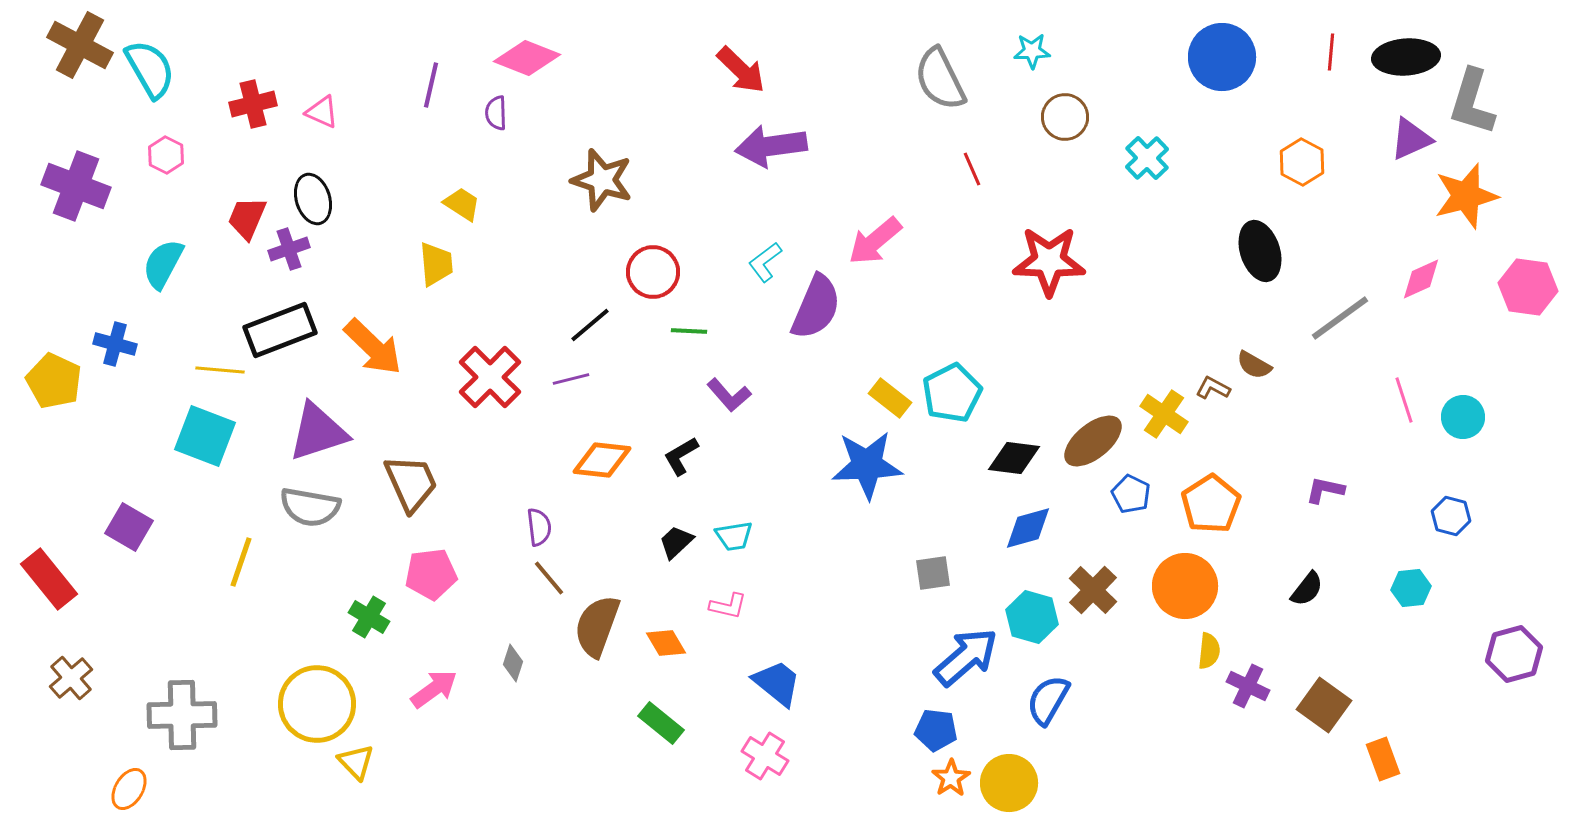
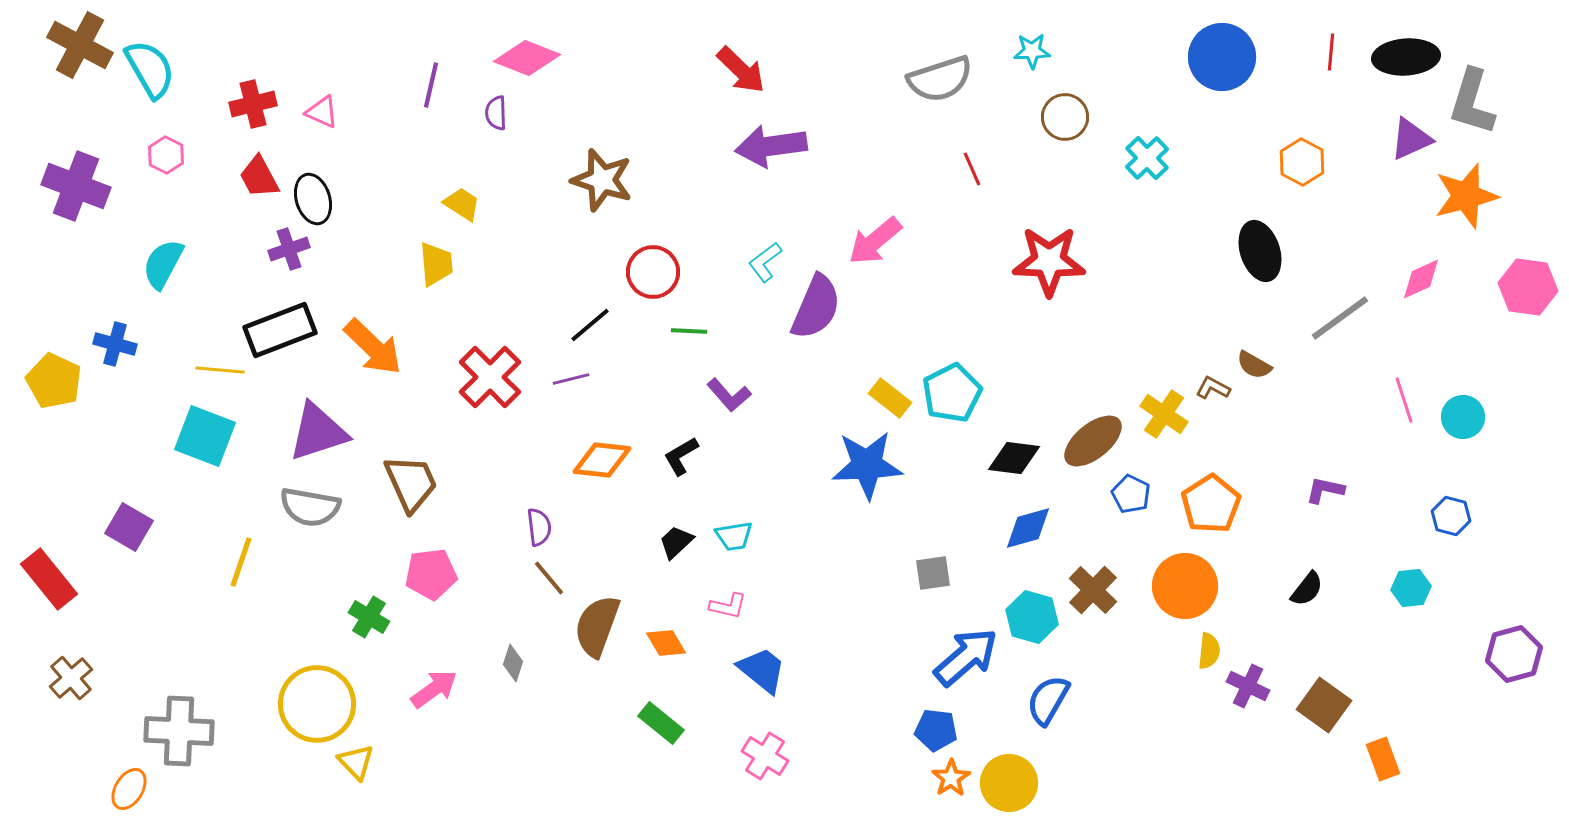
gray semicircle at (940, 79): rotated 82 degrees counterclockwise
red trapezoid at (247, 218): moved 12 px right, 41 px up; rotated 51 degrees counterclockwise
blue trapezoid at (777, 683): moved 15 px left, 13 px up
gray cross at (182, 715): moved 3 px left, 16 px down; rotated 4 degrees clockwise
